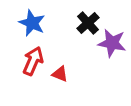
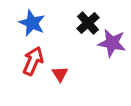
red triangle: rotated 36 degrees clockwise
